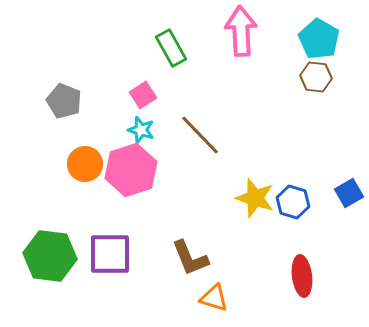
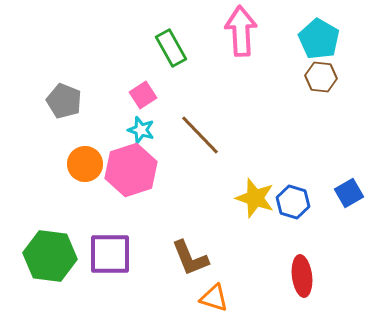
brown hexagon: moved 5 px right
